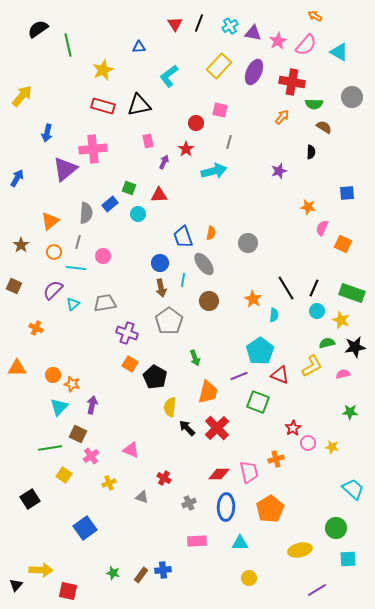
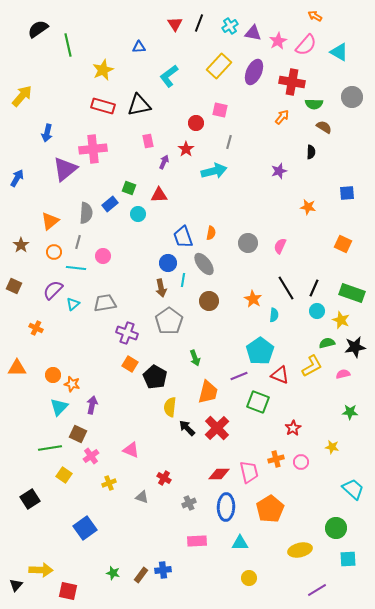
pink semicircle at (322, 228): moved 42 px left, 18 px down
blue circle at (160, 263): moved 8 px right
pink circle at (308, 443): moved 7 px left, 19 px down
